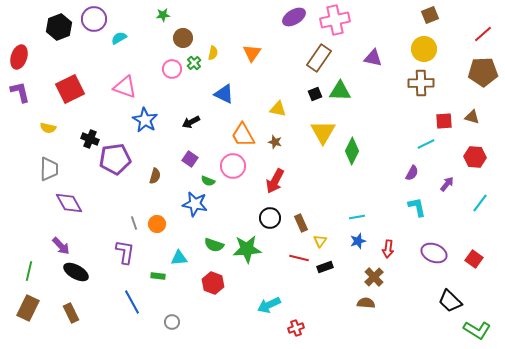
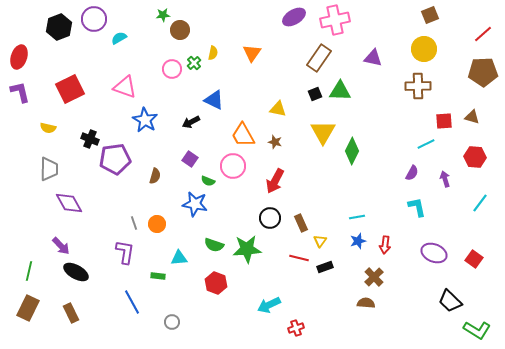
brown circle at (183, 38): moved 3 px left, 8 px up
brown cross at (421, 83): moved 3 px left, 3 px down
blue triangle at (224, 94): moved 10 px left, 6 px down
purple arrow at (447, 184): moved 2 px left, 5 px up; rotated 56 degrees counterclockwise
red arrow at (388, 249): moved 3 px left, 4 px up
red hexagon at (213, 283): moved 3 px right
